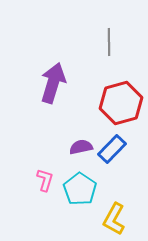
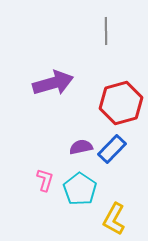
gray line: moved 3 px left, 11 px up
purple arrow: rotated 57 degrees clockwise
